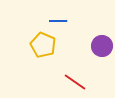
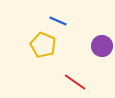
blue line: rotated 24 degrees clockwise
